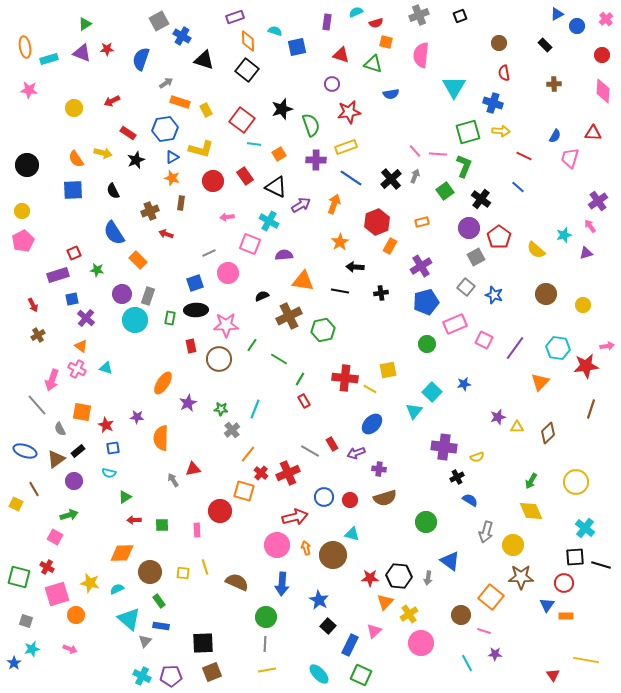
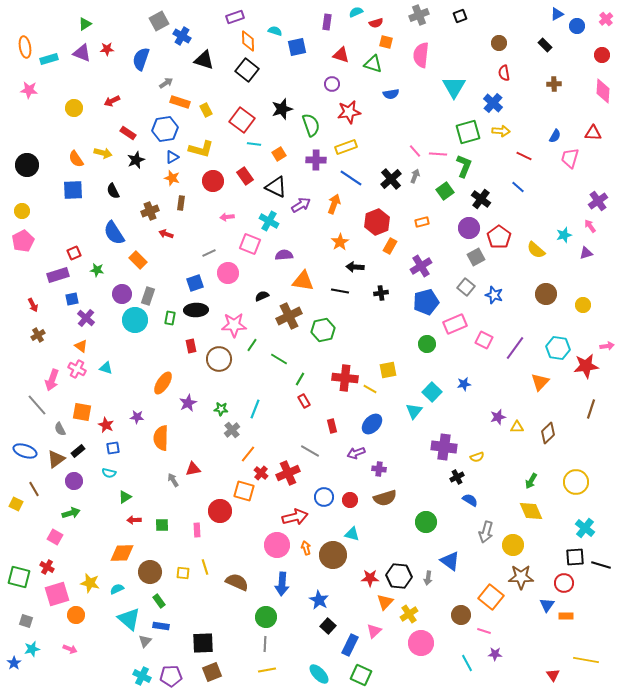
blue cross at (493, 103): rotated 24 degrees clockwise
pink star at (226, 325): moved 8 px right
red rectangle at (332, 444): moved 18 px up; rotated 16 degrees clockwise
green arrow at (69, 515): moved 2 px right, 2 px up
